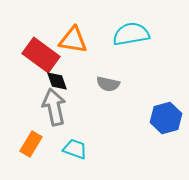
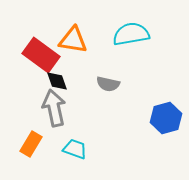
gray arrow: moved 1 px down
